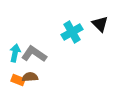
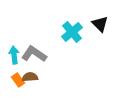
cyan cross: rotated 10 degrees counterclockwise
cyan arrow: moved 1 px left, 2 px down; rotated 18 degrees counterclockwise
orange rectangle: rotated 32 degrees clockwise
